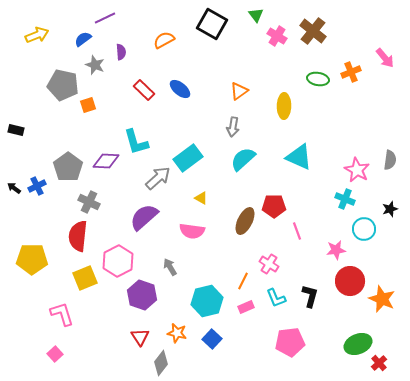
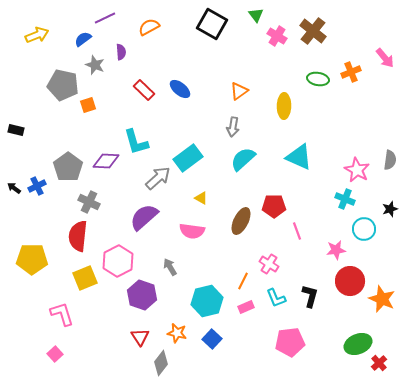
orange semicircle at (164, 40): moved 15 px left, 13 px up
brown ellipse at (245, 221): moved 4 px left
